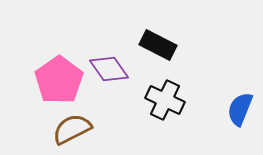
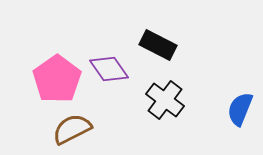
pink pentagon: moved 2 px left, 1 px up
black cross: rotated 12 degrees clockwise
